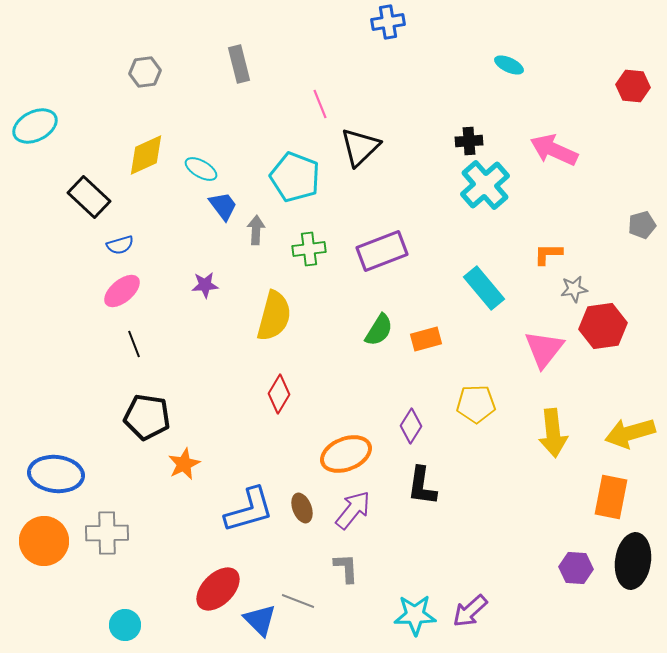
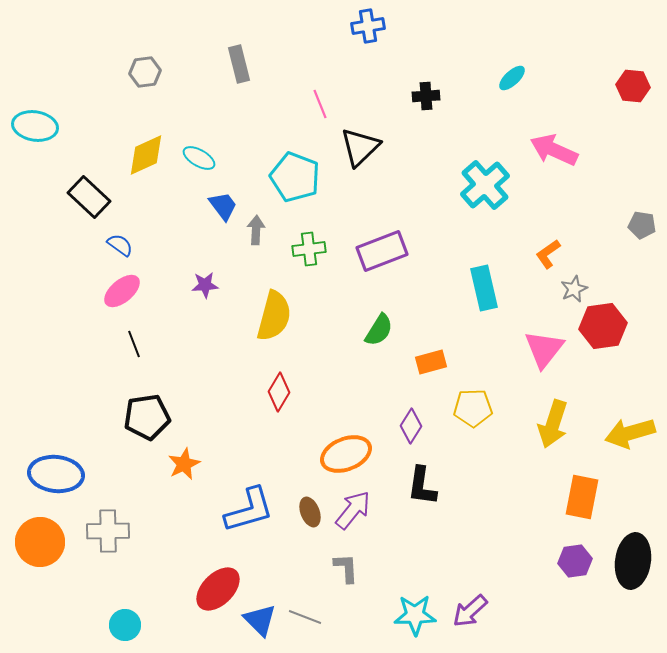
blue cross at (388, 22): moved 20 px left, 4 px down
cyan ellipse at (509, 65): moved 3 px right, 13 px down; rotated 68 degrees counterclockwise
cyan ellipse at (35, 126): rotated 36 degrees clockwise
black cross at (469, 141): moved 43 px left, 45 px up
cyan ellipse at (201, 169): moved 2 px left, 11 px up
gray pentagon at (642, 225): rotated 24 degrees clockwise
blue semicircle at (120, 245): rotated 128 degrees counterclockwise
orange L-shape at (548, 254): rotated 36 degrees counterclockwise
cyan rectangle at (484, 288): rotated 27 degrees clockwise
gray star at (574, 289): rotated 16 degrees counterclockwise
orange rectangle at (426, 339): moved 5 px right, 23 px down
red diamond at (279, 394): moved 2 px up
yellow pentagon at (476, 404): moved 3 px left, 4 px down
black pentagon at (147, 417): rotated 18 degrees counterclockwise
yellow arrow at (553, 433): moved 9 px up; rotated 24 degrees clockwise
orange rectangle at (611, 497): moved 29 px left
brown ellipse at (302, 508): moved 8 px right, 4 px down
gray cross at (107, 533): moved 1 px right, 2 px up
orange circle at (44, 541): moved 4 px left, 1 px down
purple hexagon at (576, 568): moved 1 px left, 7 px up; rotated 12 degrees counterclockwise
gray line at (298, 601): moved 7 px right, 16 px down
